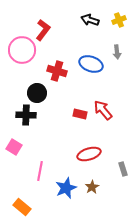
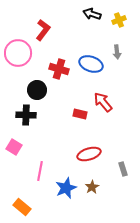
black arrow: moved 2 px right, 6 px up
pink circle: moved 4 px left, 3 px down
red cross: moved 2 px right, 2 px up
black circle: moved 3 px up
red arrow: moved 8 px up
